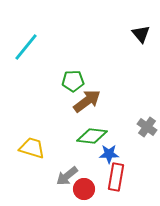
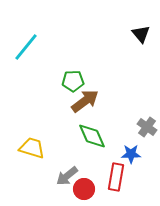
brown arrow: moved 2 px left
green diamond: rotated 60 degrees clockwise
blue star: moved 22 px right
